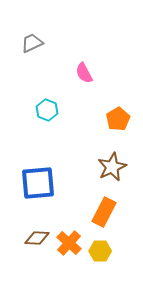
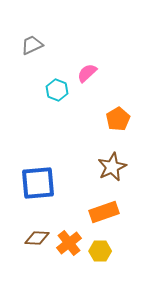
gray trapezoid: moved 2 px down
pink semicircle: moved 3 px right; rotated 75 degrees clockwise
cyan hexagon: moved 10 px right, 20 px up
orange rectangle: rotated 44 degrees clockwise
orange cross: rotated 10 degrees clockwise
